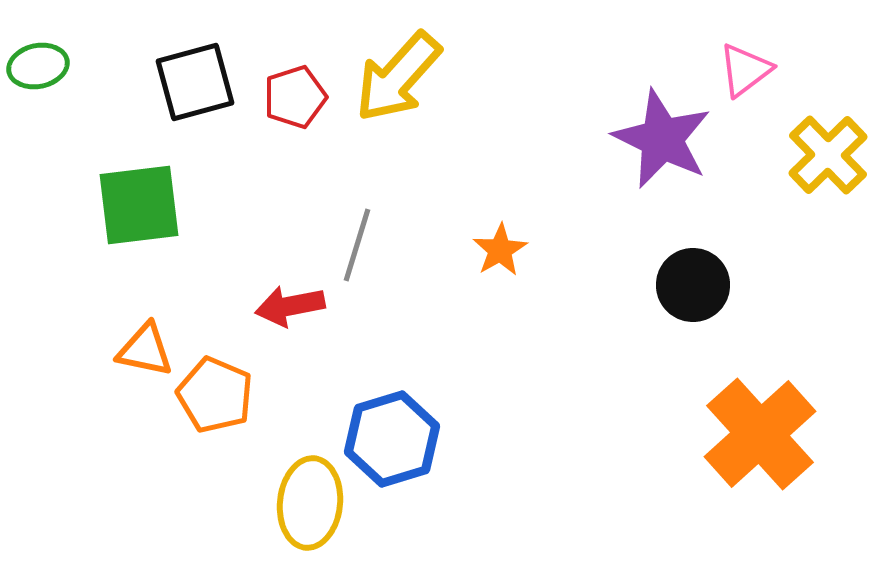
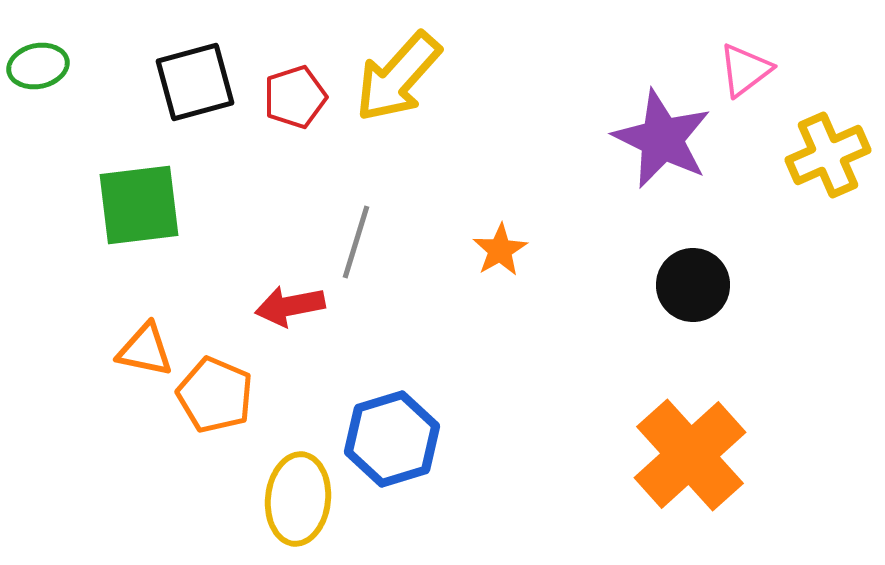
yellow cross: rotated 20 degrees clockwise
gray line: moved 1 px left, 3 px up
orange cross: moved 70 px left, 21 px down
yellow ellipse: moved 12 px left, 4 px up
